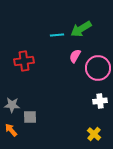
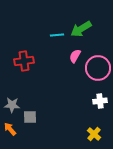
orange arrow: moved 1 px left, 1 px up
